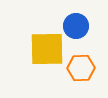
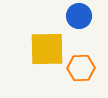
blue circle: moved 3 px right, 10 px up
